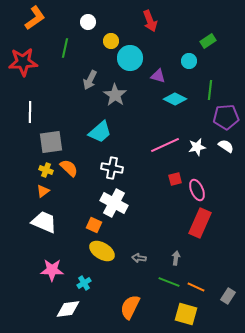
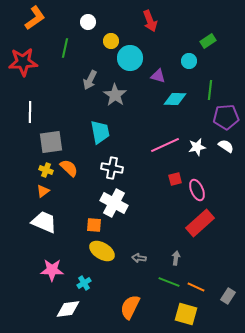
cyan diamond at (175, 99): rotated 25 degrees counterclockwise
cyan trapezoid at (100, 132): rotated 60 degrees counterclockwise
red rectangle at (200, 223): rotated 24 degrees clockwise
orange square at (94, 225): rotated 21 degrees counterclockwise
